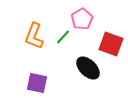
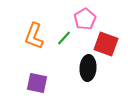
pink pentagon: moved 3 px right
green line: moved 1 px right, 1 px down
red square: moved 5 px left
black ellipse: rotated 50 degrees clockwise
